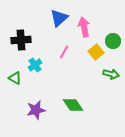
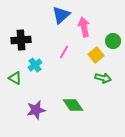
blue triangle: moved 2 px right, 3 px up
yellow square: moved 3 px down
green arrow: moved 8 px left, 4 px down
